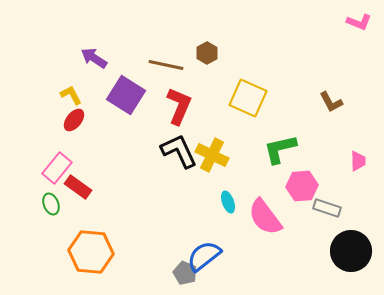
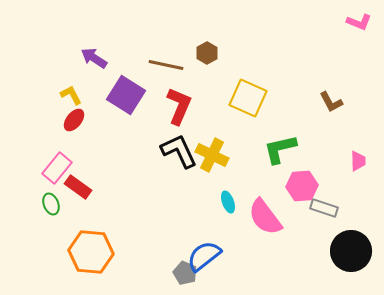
gray rectangle: moved 3 px left
